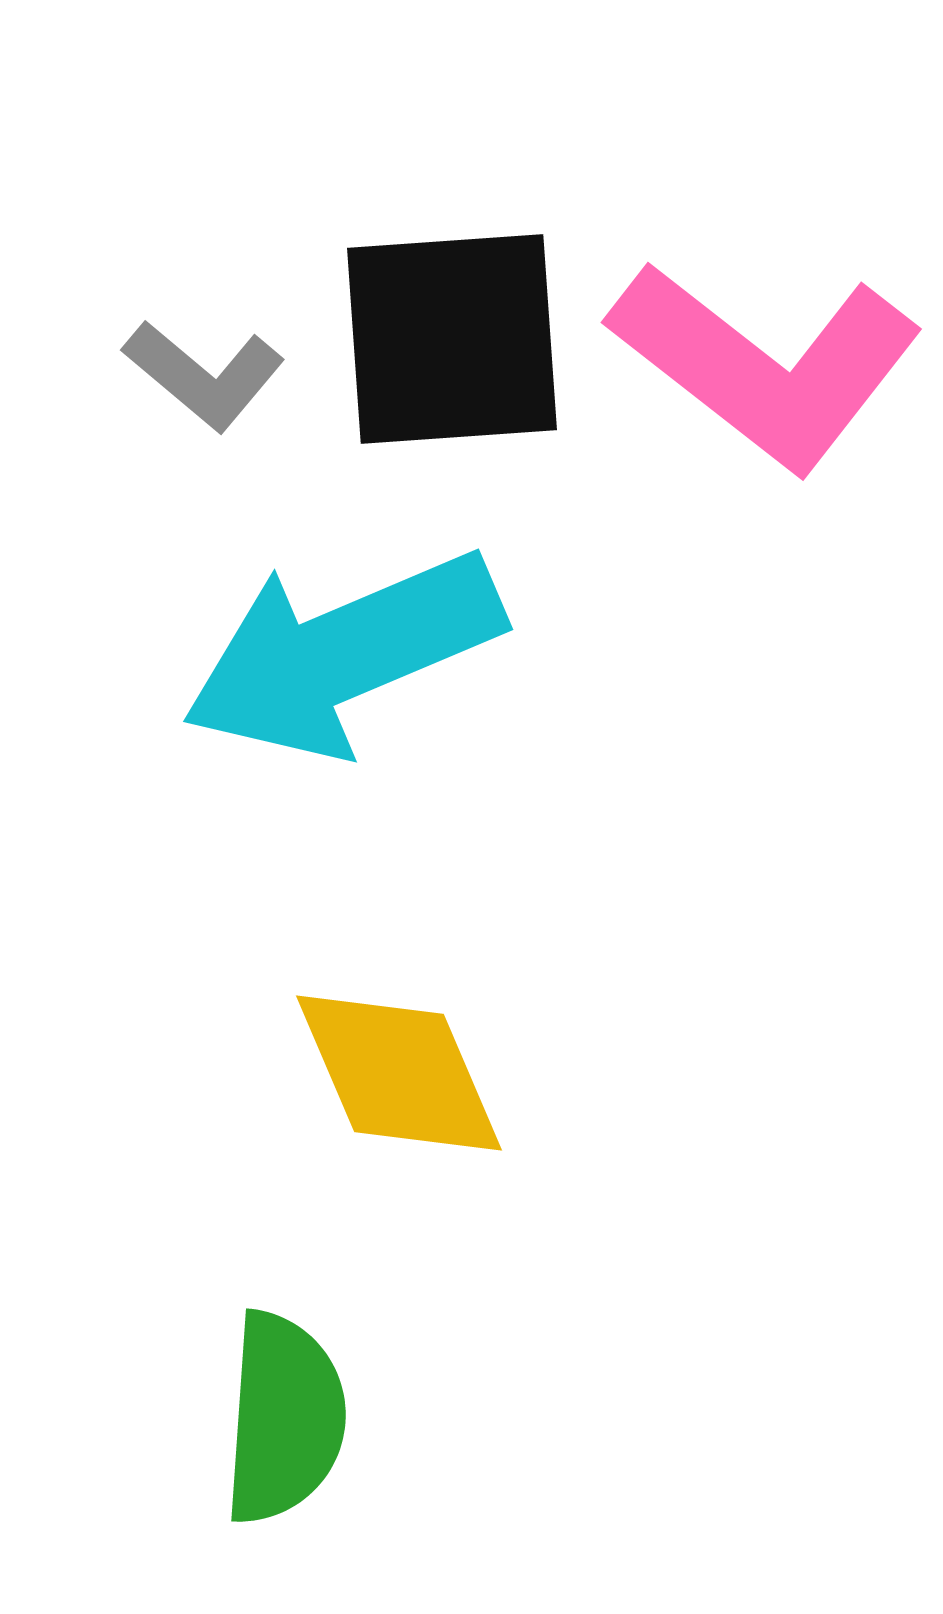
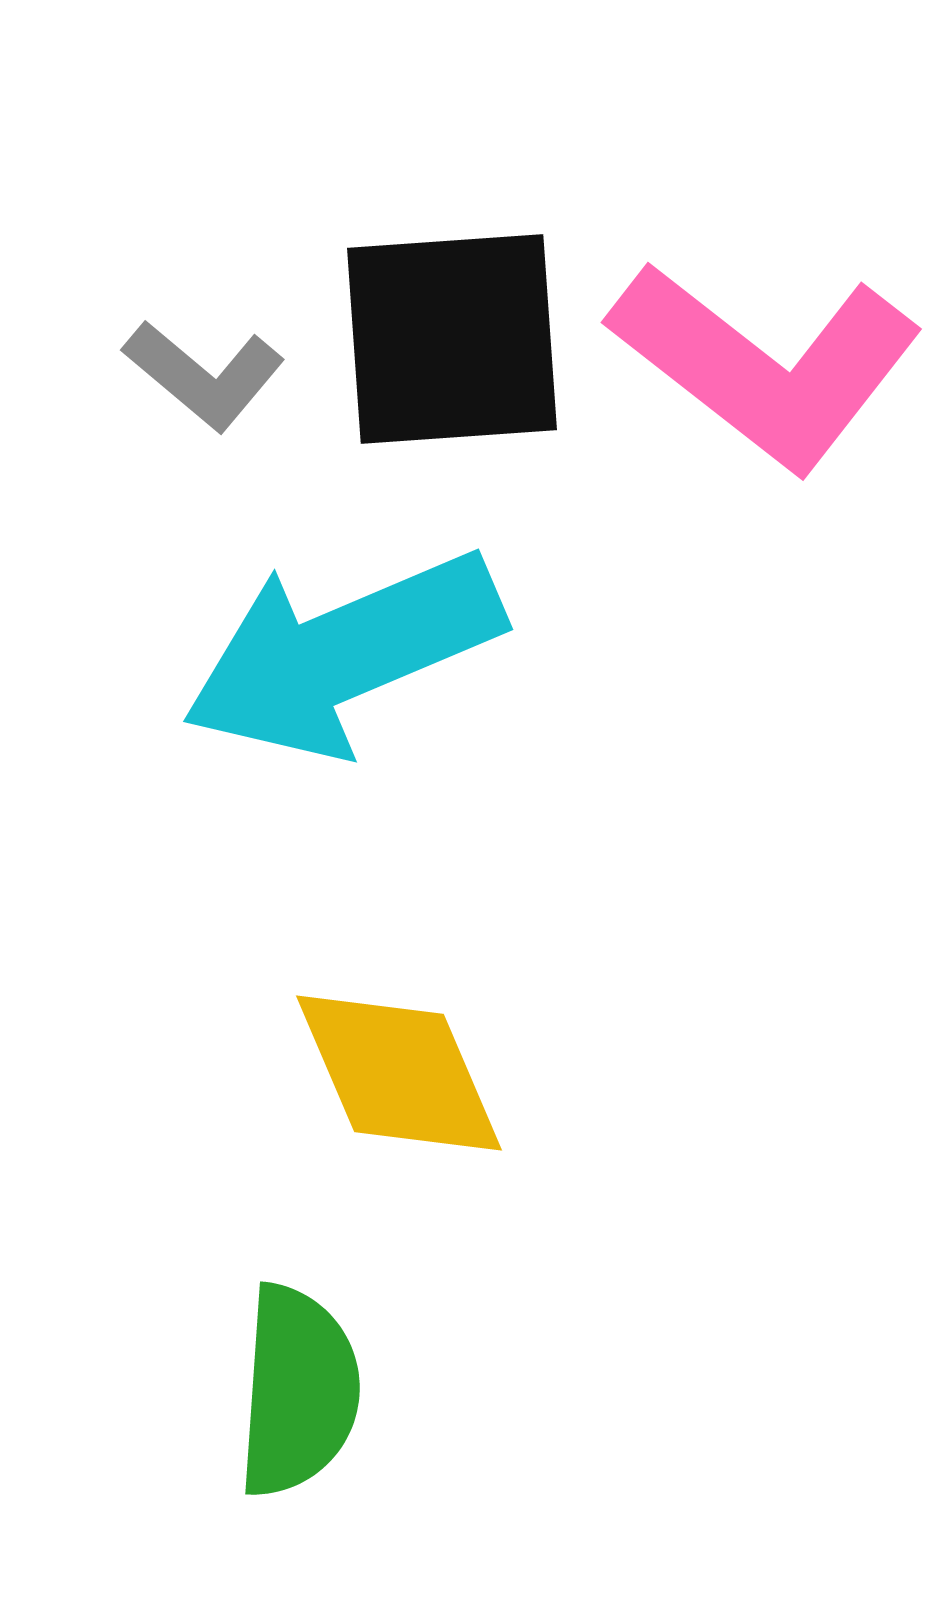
green semicircle: moved 14 px right, 27 px up
